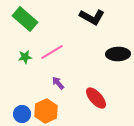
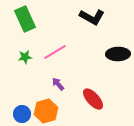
green rectangle: rotated 25 degrees clockwise
pink line: moved 3 px right
purple arrow: moved 1 px down
red ellipse: moved 3 px left, 1 px down
orange hexagon: rotated 10 degrees clockwise
